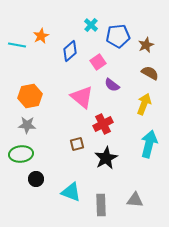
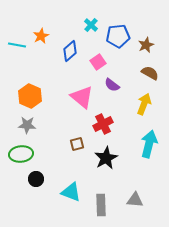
orange hexagon: rotated 25 degrees counterclockwise
